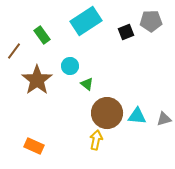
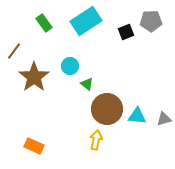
green rectangle: moved 2 px right, 12 px up
brown star: moved 3 px left, 3 px up
brown circle: moved 4 px up
